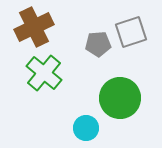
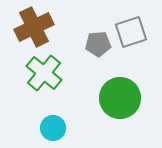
cyan circle: moved 33 px left
